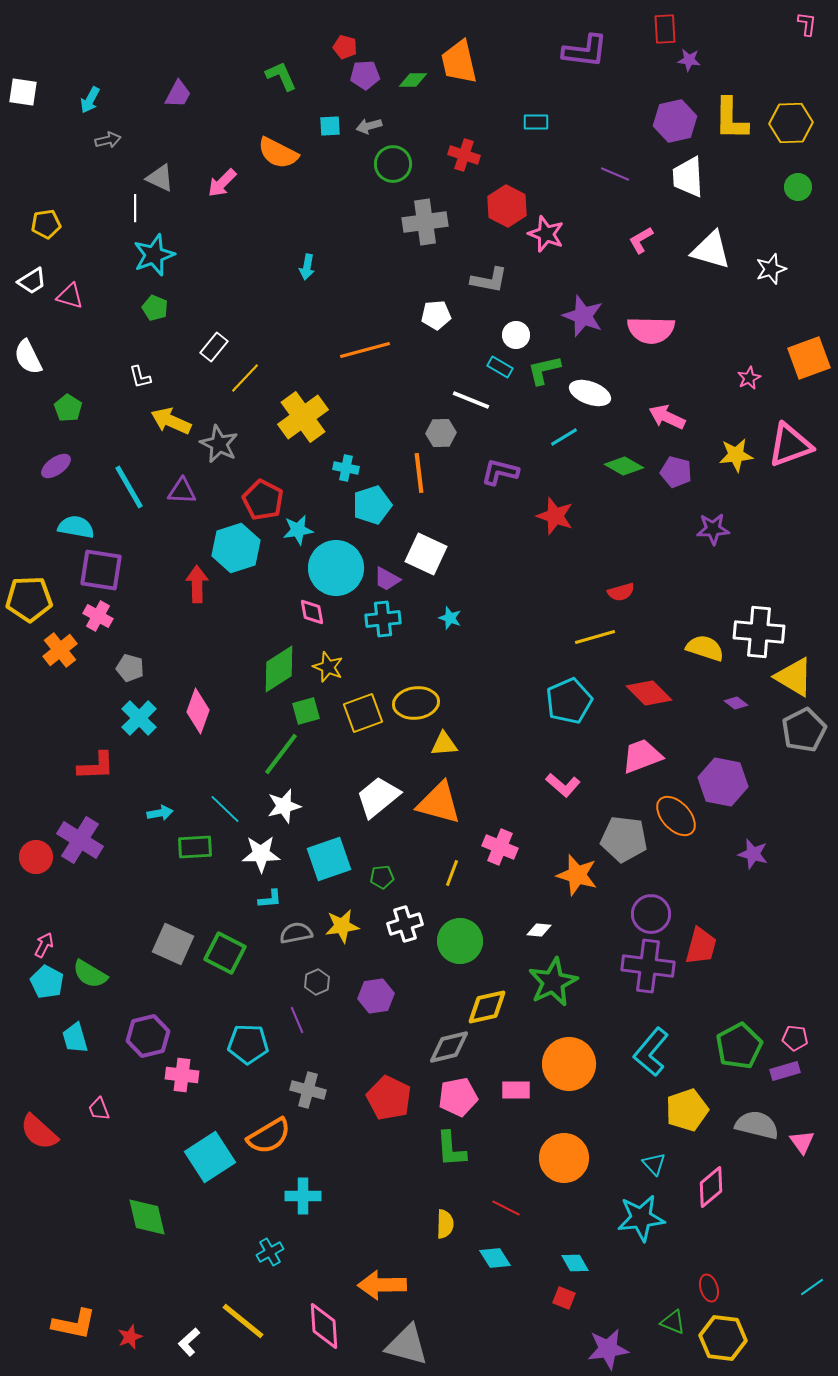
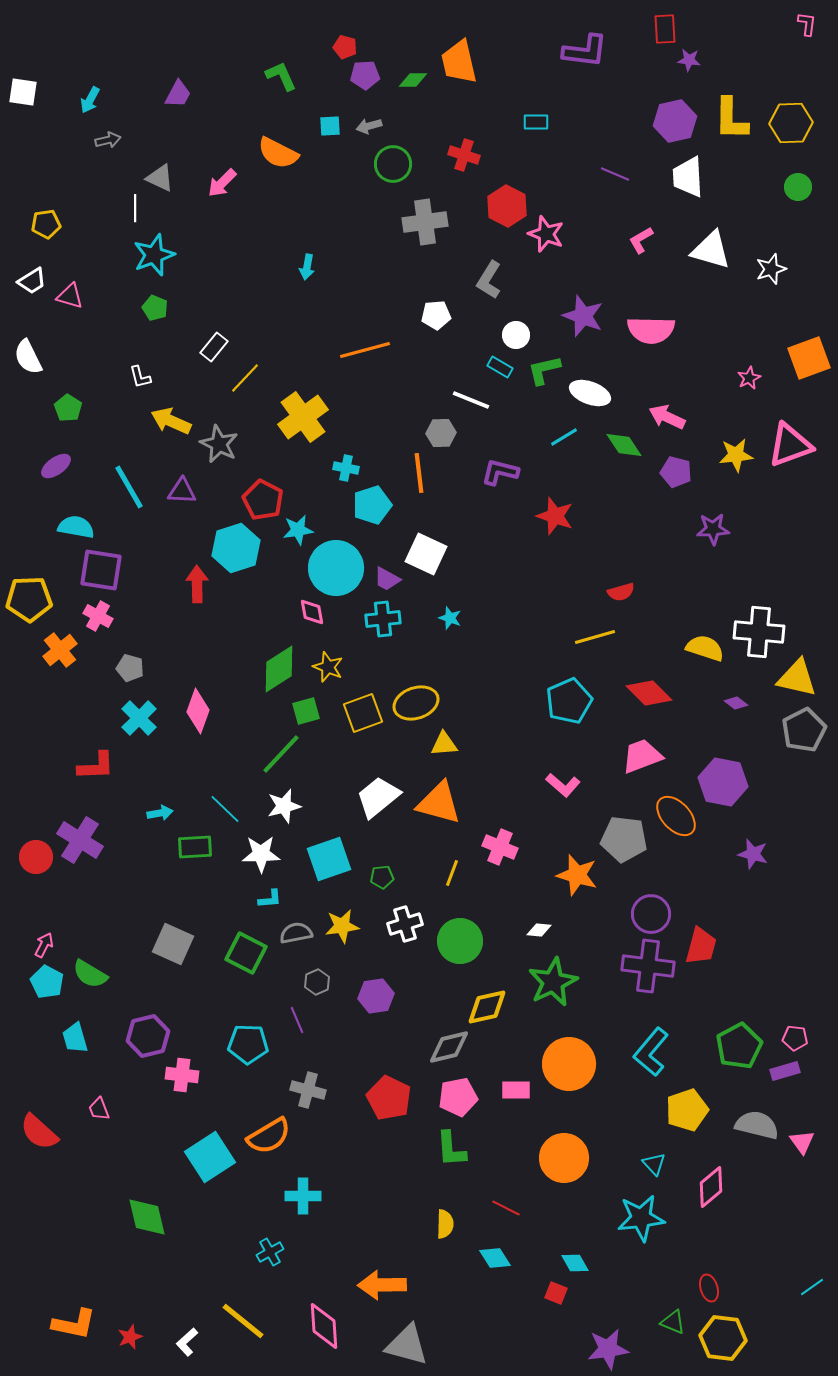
gray L-shape at (489, 280): rotated 111 degrees clockwise
green diamond at (624, 466): moved 21 px up; rotated 27 degrees clockwise
yellow triangle at (794, 677): moved 3 px right, 1 px down; rotated 18 degrees counterclockwise
yellow ellipse at (416, 703): rotated 12 degrees counterclockwise
green line at (281, 754): rotated 6 degrees clockwise
green square at (225, 953): moved 21 px right
red square at (564, 1298): moved 8 px left, 5 px up
white L-shape at (189, 1342): moved 2 px left
